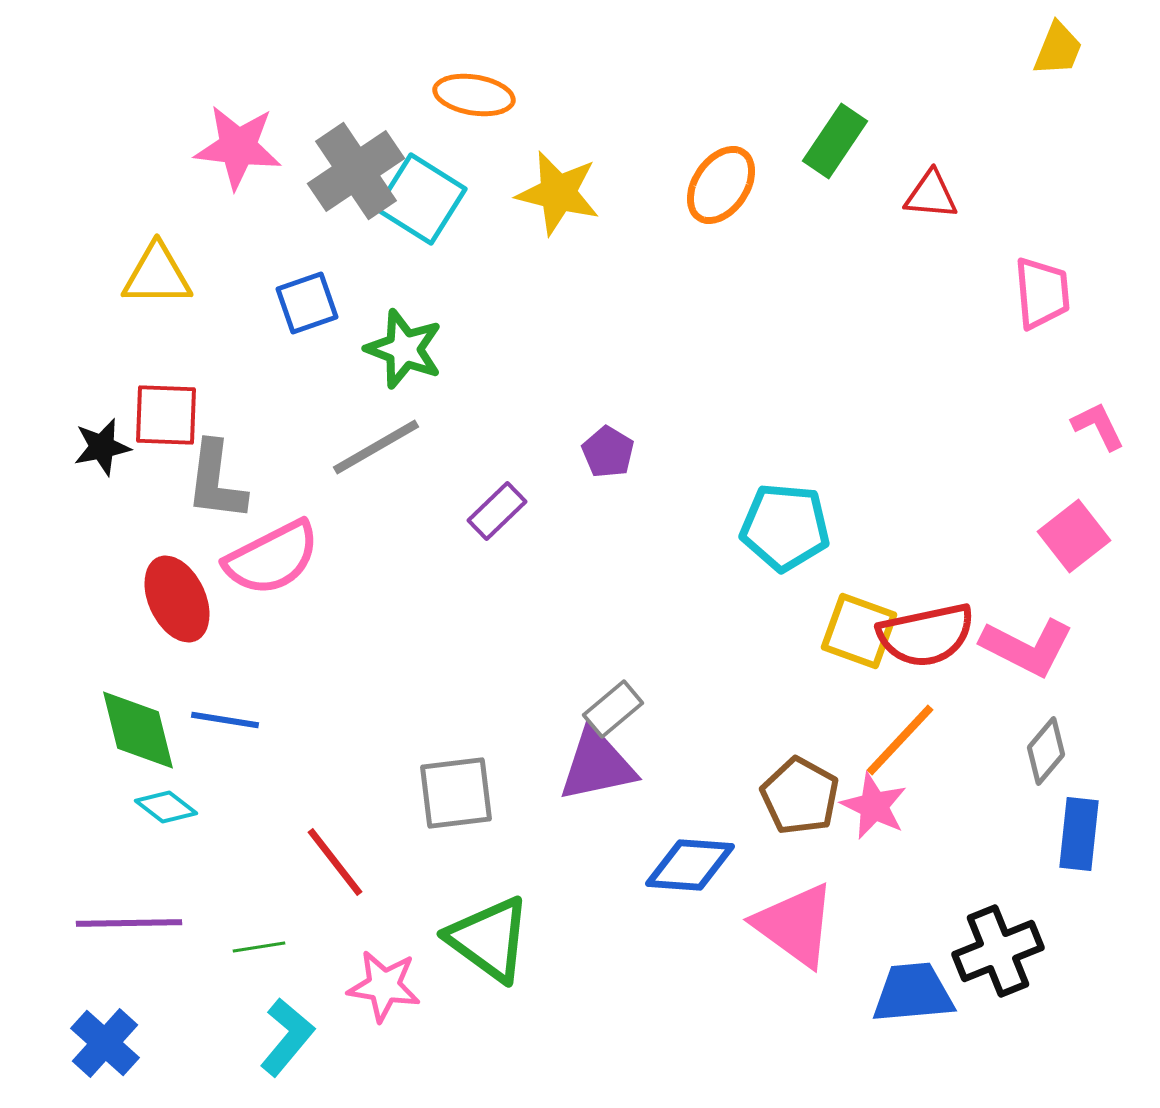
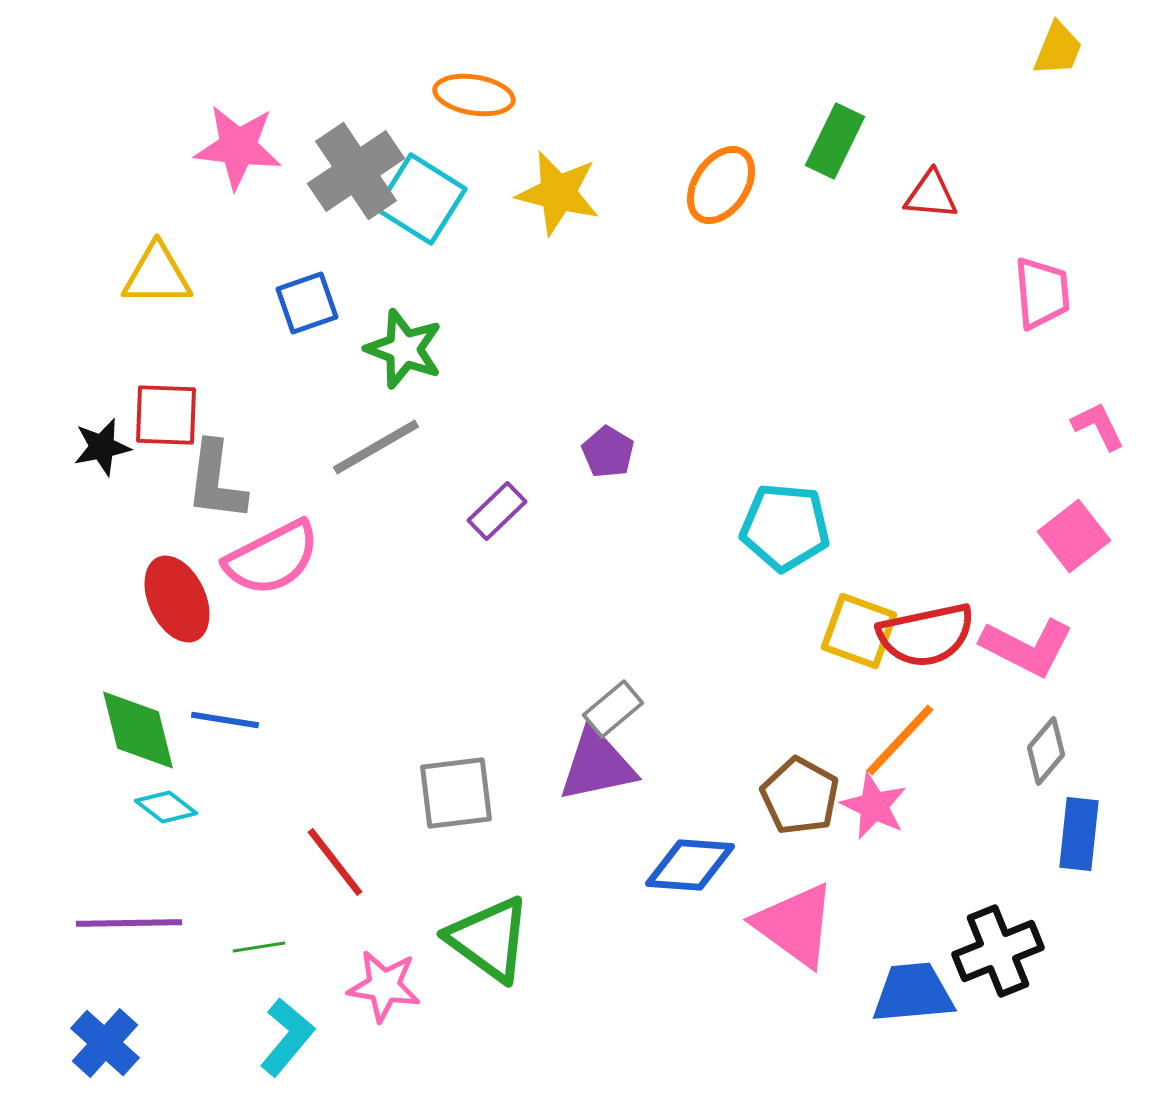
green rectangle at (835, 141): rotated 8 degrees counterclockwise
